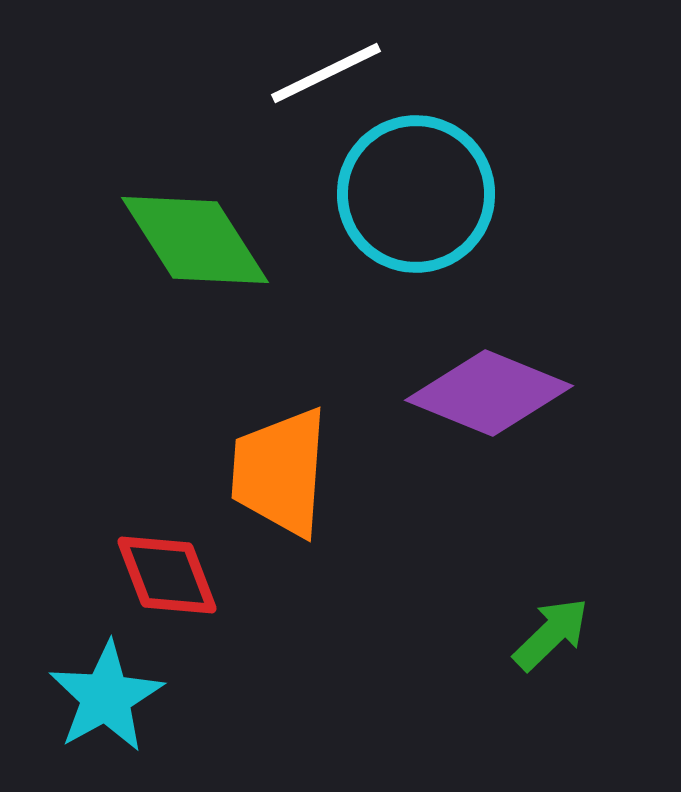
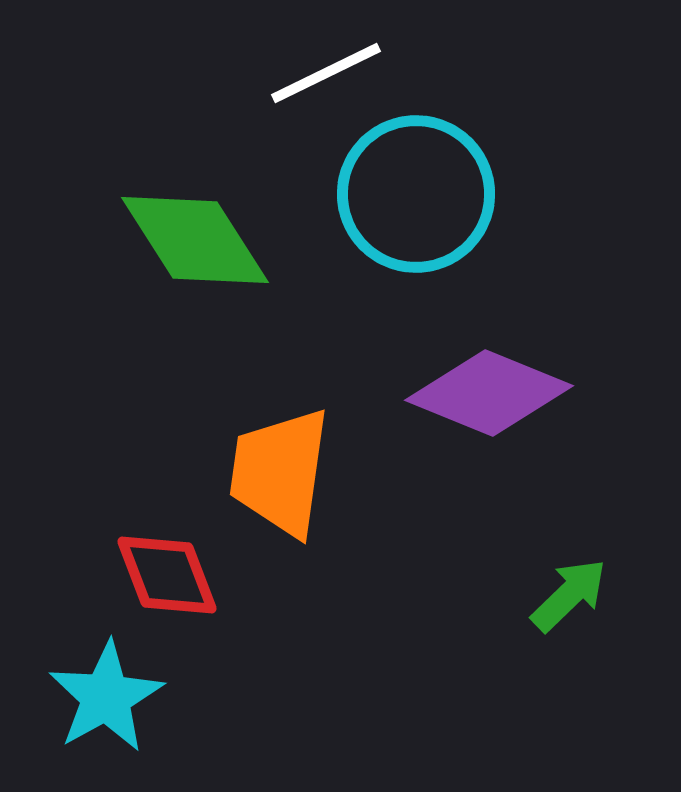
orange trapezoid: rotated 4 degrees clockwise
green arrow: moved 18 px right, 39 px up
